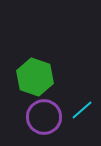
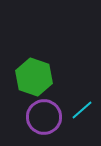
green hexagon: moved 1 px left
